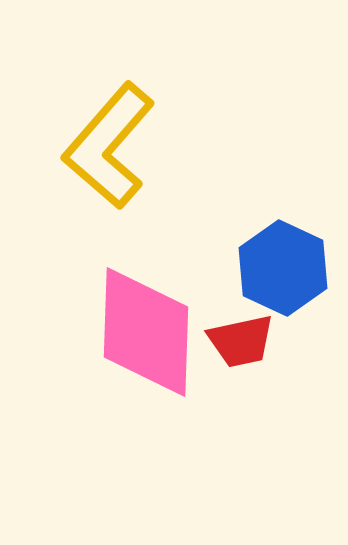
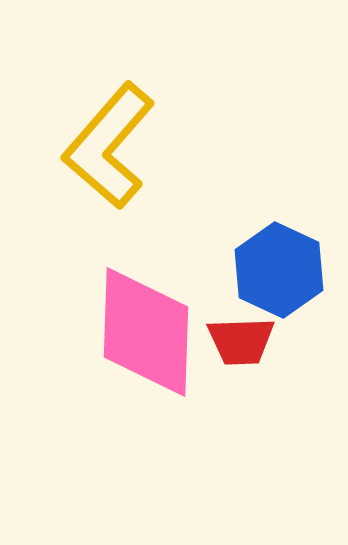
blue hexagon: moved 4 px left, 2 px down
red trapezoid: rotated 10 degrees clockwise
